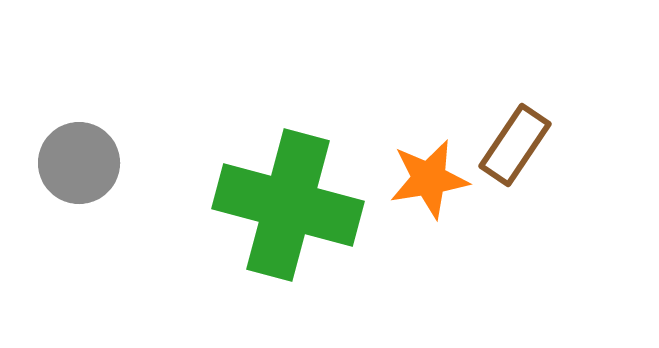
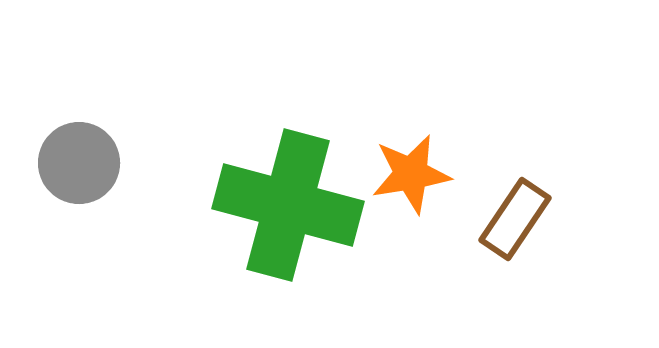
brown rectangle: moved 74 px down
orange star: moved 18 px left, 5 px up
